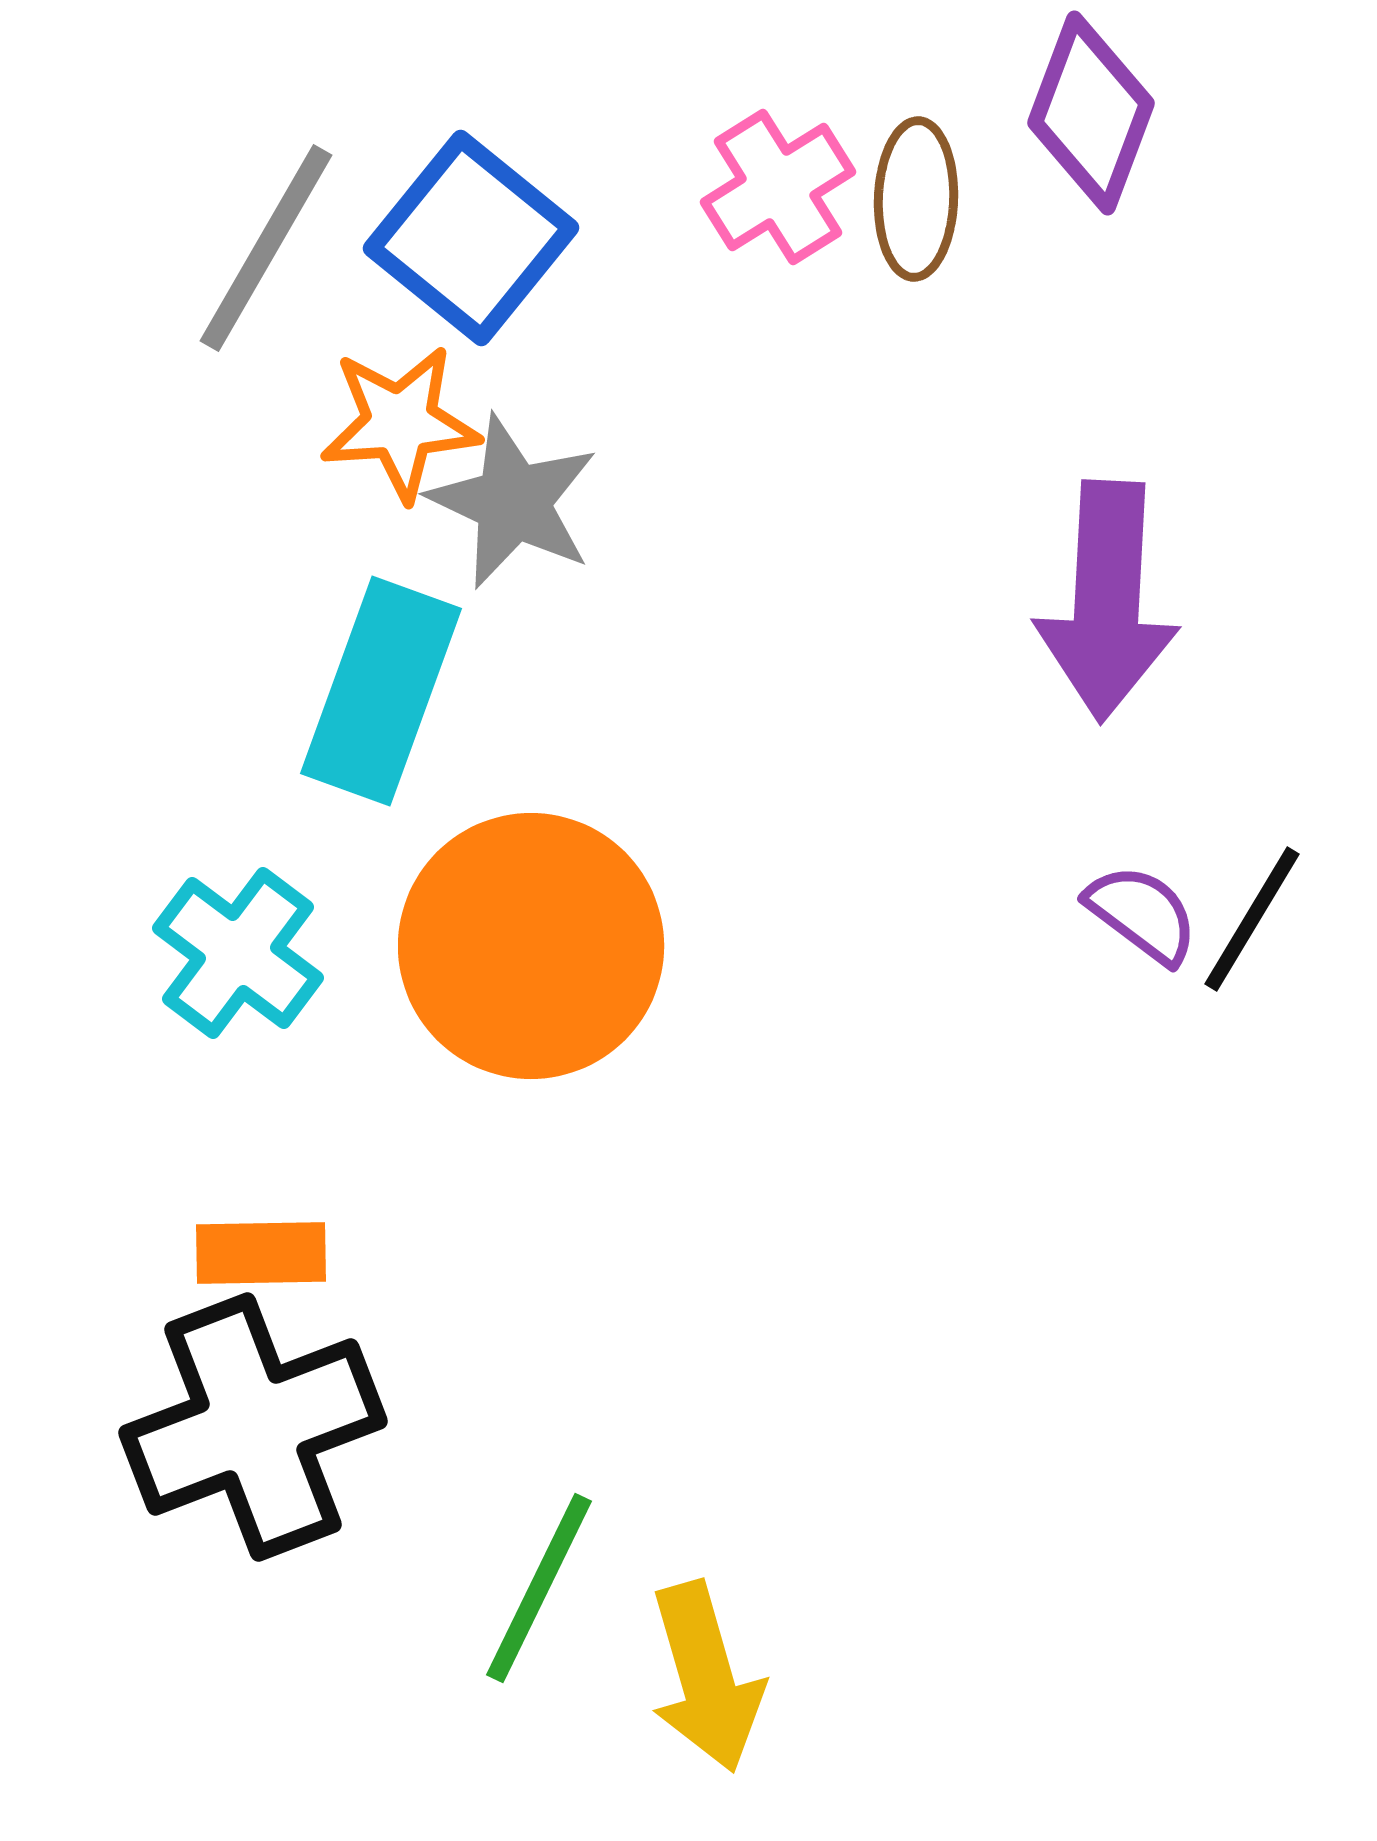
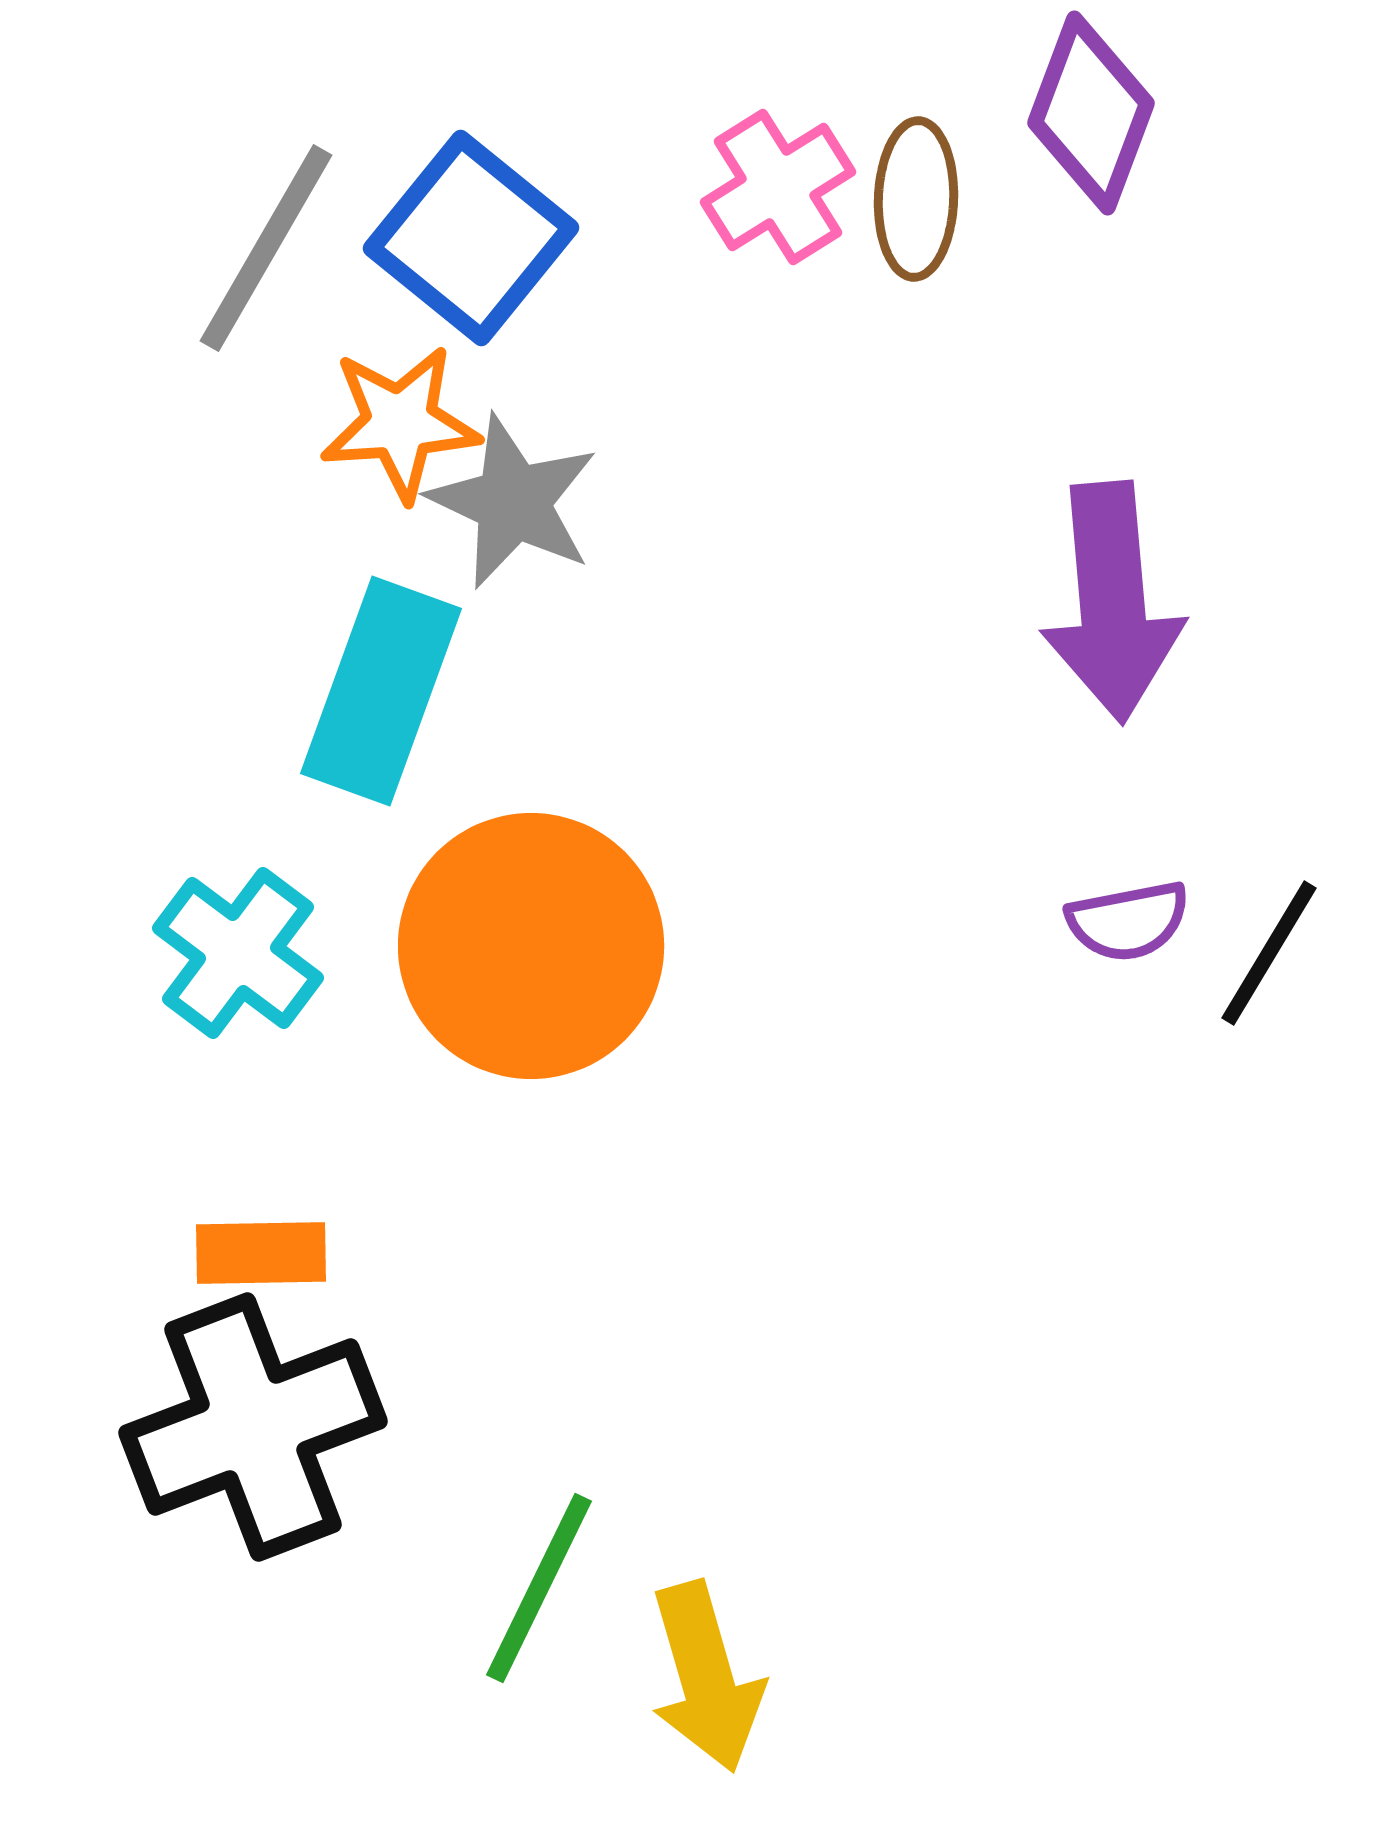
purple arrow: moved 5 px right, 1 px down; rotated 8 degrees counterclockwise
purple semicircle: moved 14 px left, 7 px down; rotated 132 degrees clockwise
black line: moved 17 px right, 34 px down
